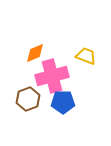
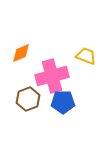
orange diamond: moved 14 px left
